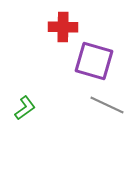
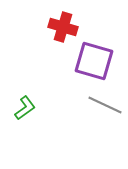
red cross: rotated 16 degrees clockwise
gray line: moved 2 px left
